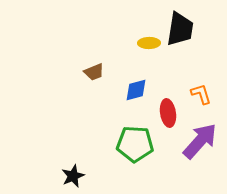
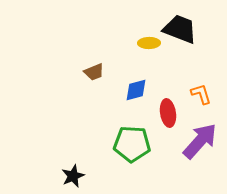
black trapezoid: rotated 78 degrees counterclockwise
green pentagon: moved 3 px left
